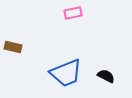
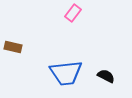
pink rectangle: rotated 42 degrees counterclockwise
blue trapezoid: rotated 16 degrees clockwise
